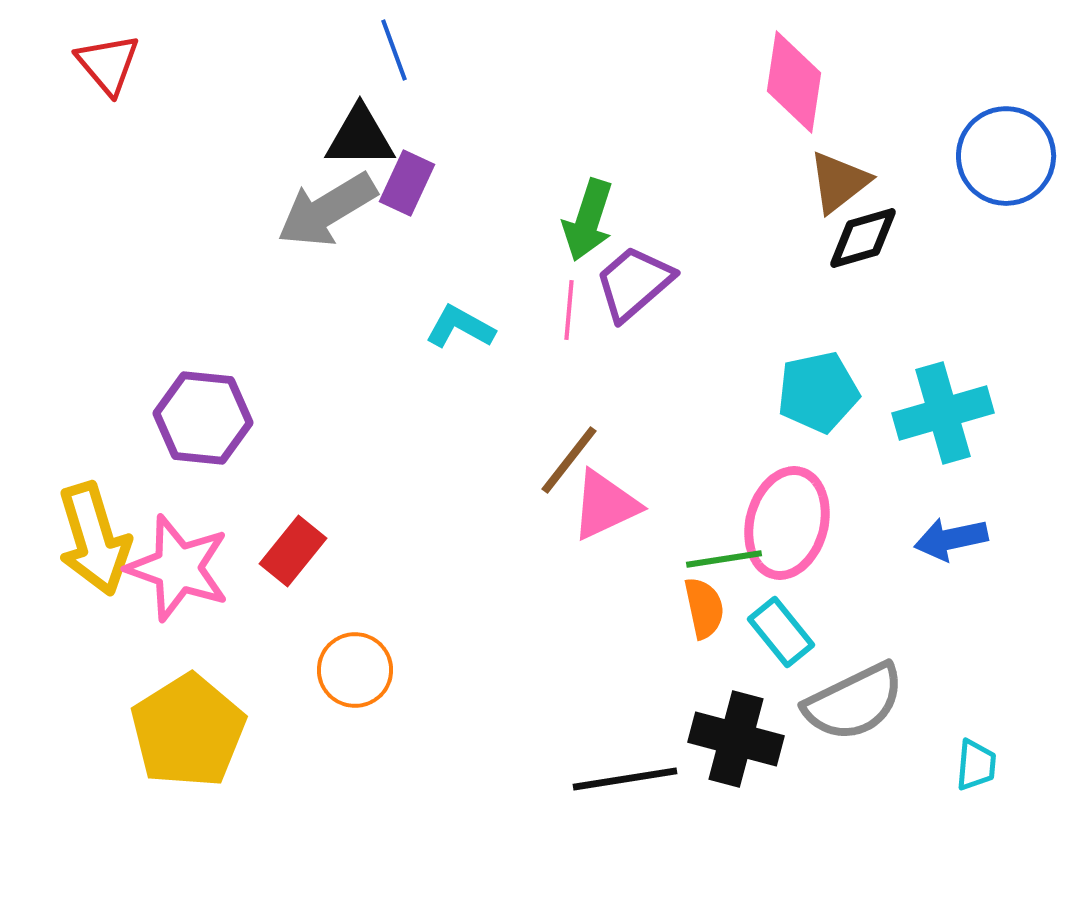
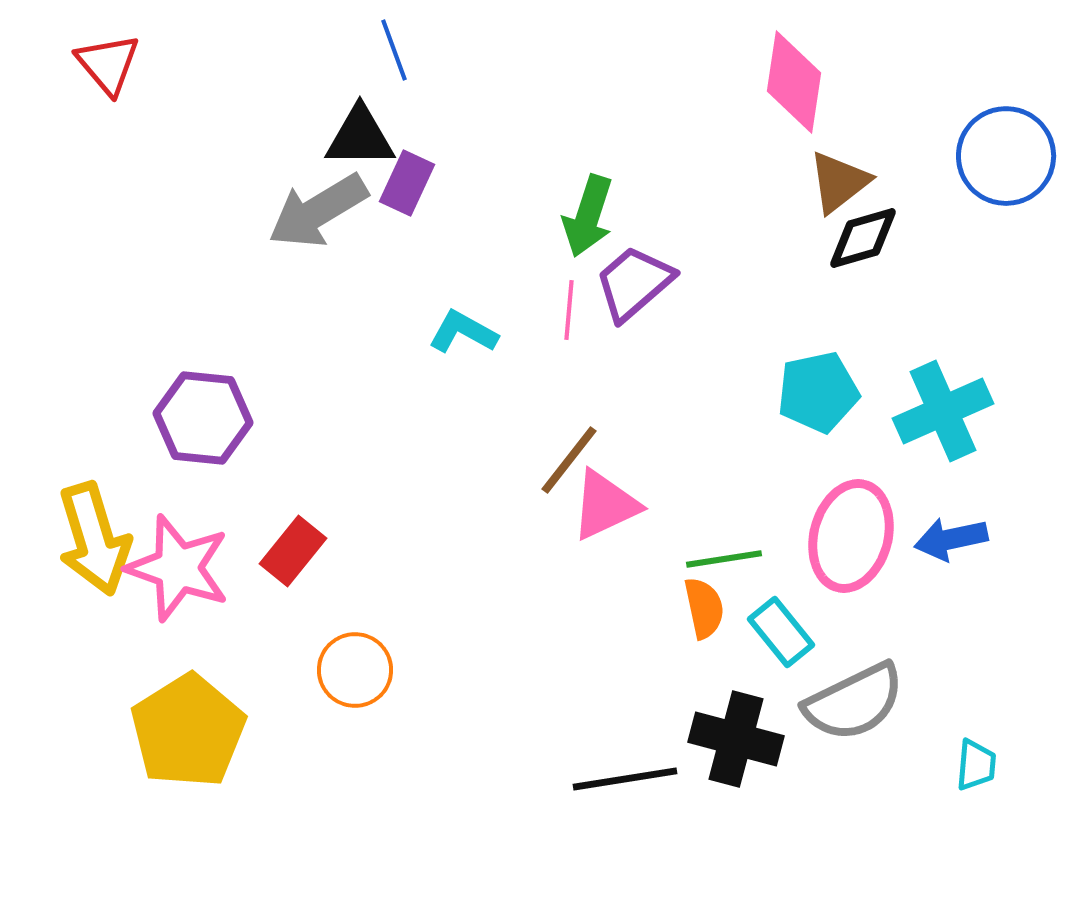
gray arrow: moved 9 px left, 1 px down
green arrow: moved 4 px up
cyan L-shape: moved 3 px right, 5 px down
cyan cross: moved 2 px up; rotated 8 degrees counterclockwise
pink ellipse: moved 64 px right, 13 px down
